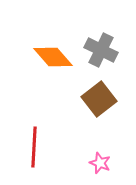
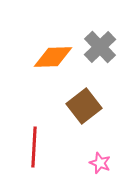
gray cross: moved 1 px left, 3 px up; rotated 20 degrees clockwise
orange diamond: rotated 51 degrees counterclockwise
brown square: moved 15 px left, 7 px down
